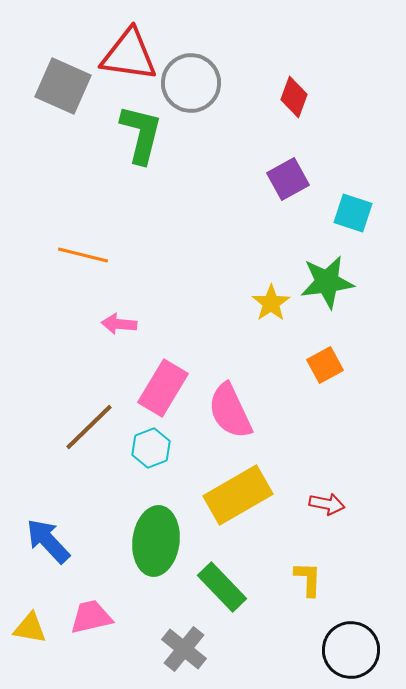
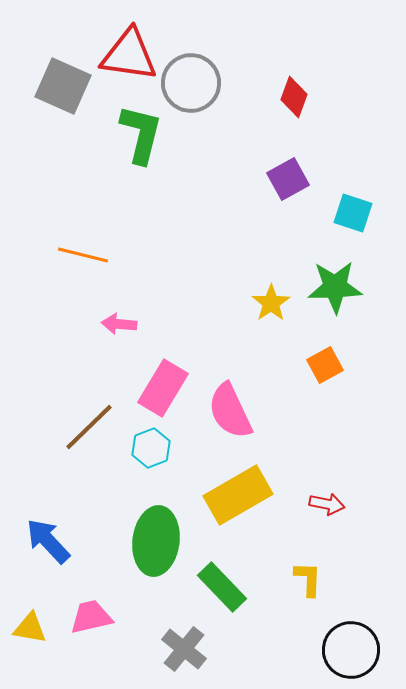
green star: moved 8 px right, 5 px down; rotated 6 degrees clockwise
